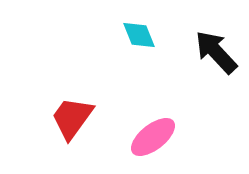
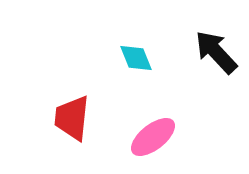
cyan diamond: moved 3 px left, 23 px down
red trapezoid: rotated 30 degrees counterclockwise
